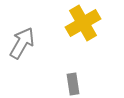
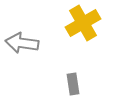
gray arrow: rotated 112 degrees counterclockwise
